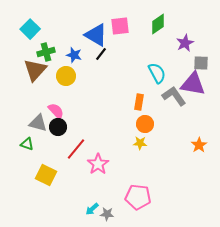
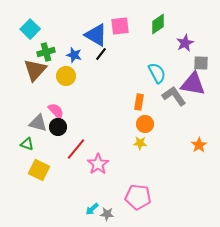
yellow square: moved 7 px left, 5 px up
